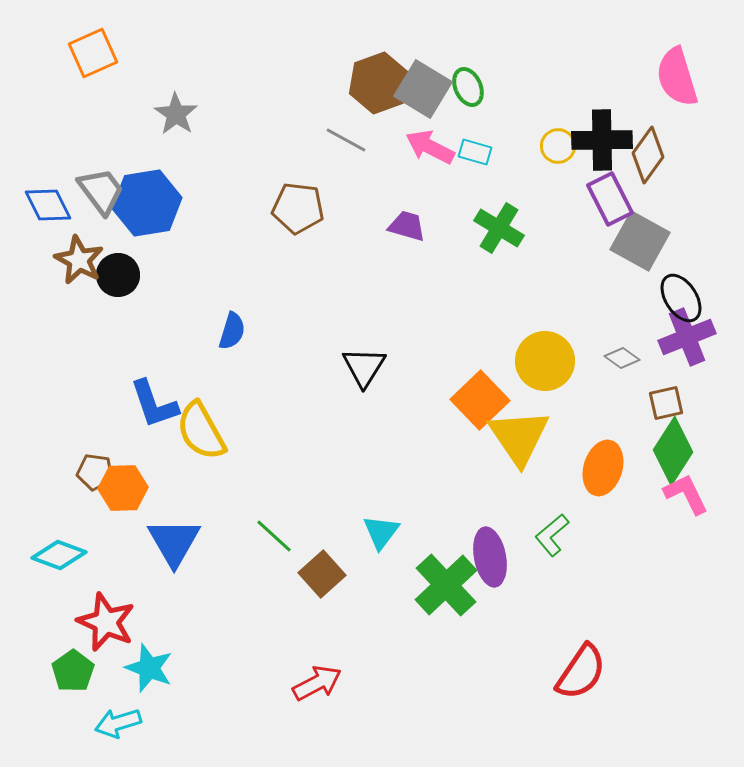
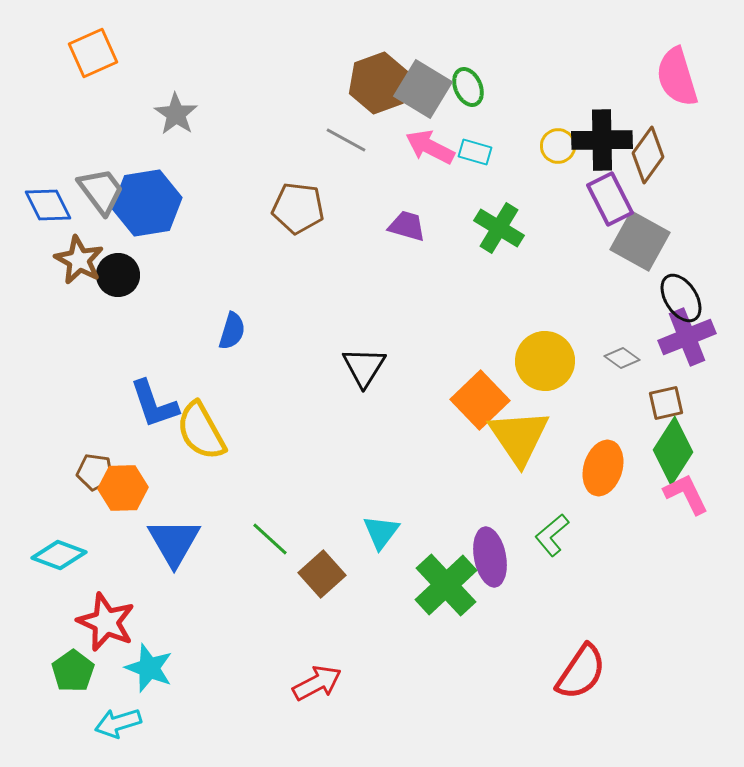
green line at (274, 536): moved 4 px left, 3 px down
